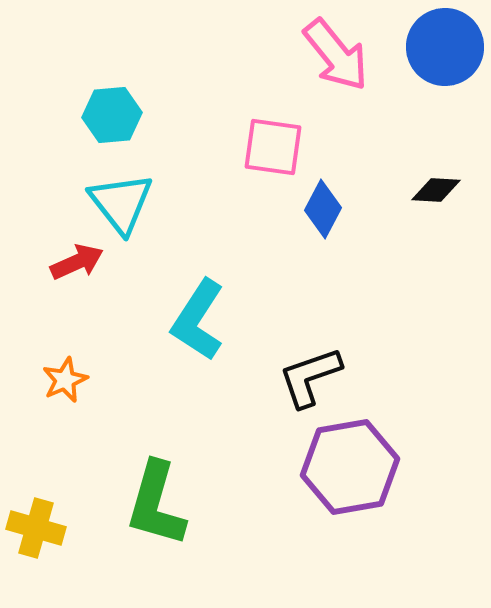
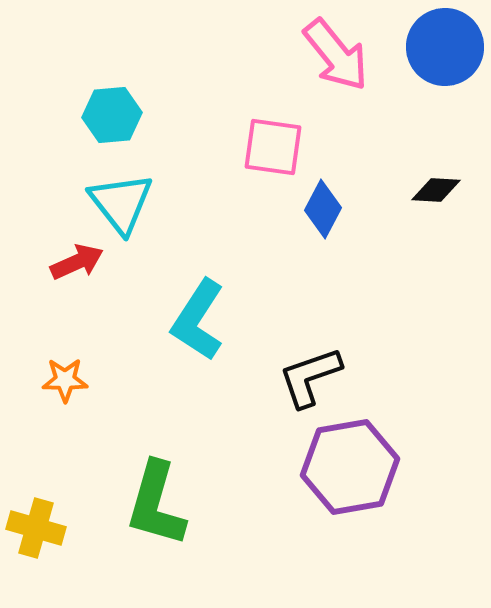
orange star: rotated 24 degrees clockwise
